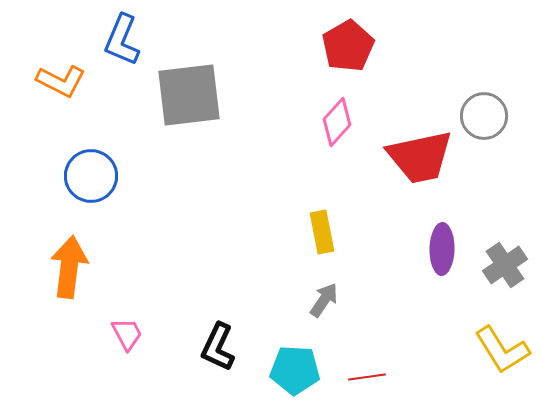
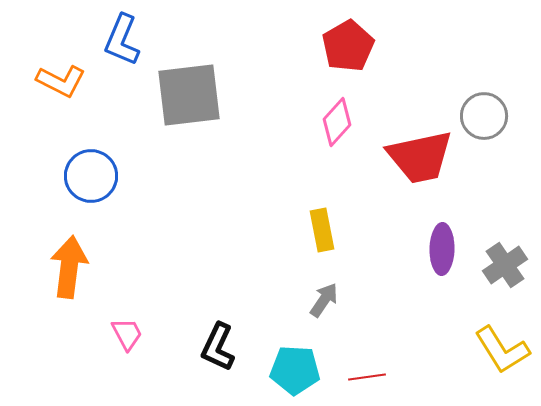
yellow rectangle: moved 2 px up
